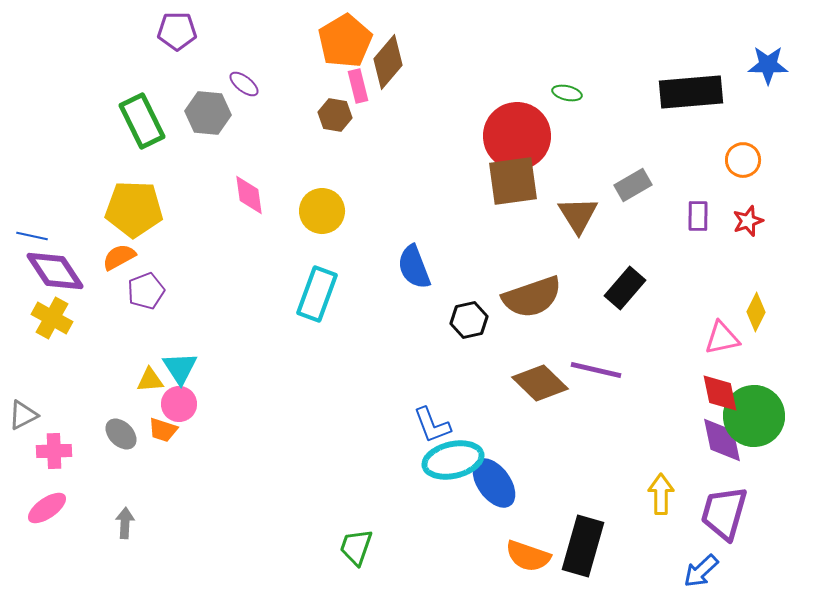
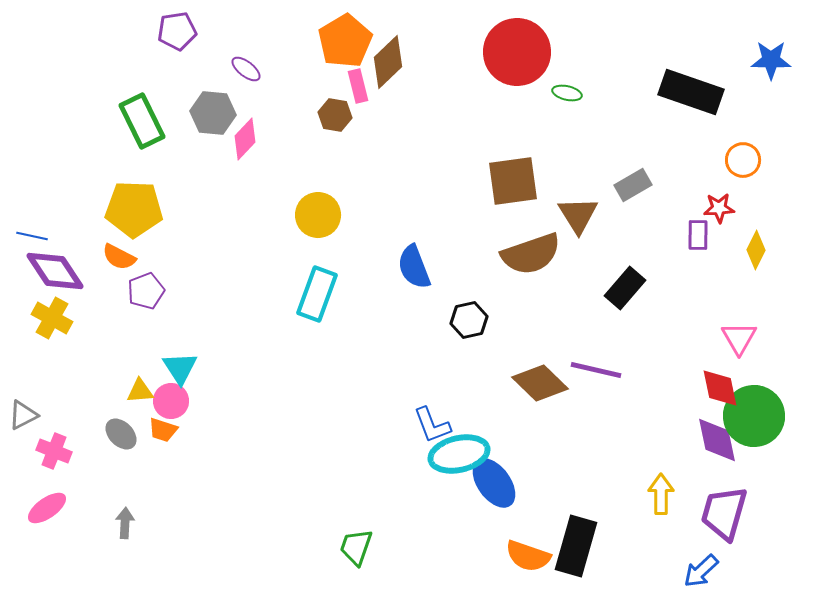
purple pentagon at (177, 31): rotated 9 degrees counterclockwise
brown diamond at (388, 62): rotated 6 degrees clockwise
blue star at (768, 65): moved 3 px right, 5 px up
purple ellipse at (244, 84): moved 2 px right, 15 px up
black rectangle at (691, 92): rotated 24 degrees clockwise
gray hexagon at (208, 113): moved 5 px right
red circle at (517, 136): moved 84 px up
pink diamond at (249, 195): moved 4 px left, 56 px up; rotated 51 degrees clockwise
yellow circle at (322, 211): moved 4 px left, 4 px down
purple rectangle at (698, 216): moved 19 px down
red star at (748, 221): moved 29 px left, 13 px up; rotated 16 degrees clockwise
orange semicircle at (119, 257): rotated 124 degrees counterclockwise
brown semicircle at (532, 297): moved 1 px left, 43 px up
yellow diamond at (756, 312): moved 62 px up
pink triangle at (722, 338): moved 17 px right; rotated 48 degrees counterclockwise
yellow triangle at (150, 380): moved 10 px left, 11 px down
red diamond at (720, 393): moved 5 px up
pink circle at (179, 404): moved 8 px left, 3 px up
purple diamond at (722, 440): moved 5 px left
pink cross at (54, 451): rotated 24 degrees clockwise
cyan ellipse at (453, 460): moved 6 px right, 6 px up
black rectangle at (583, 546): moved 7 px left
